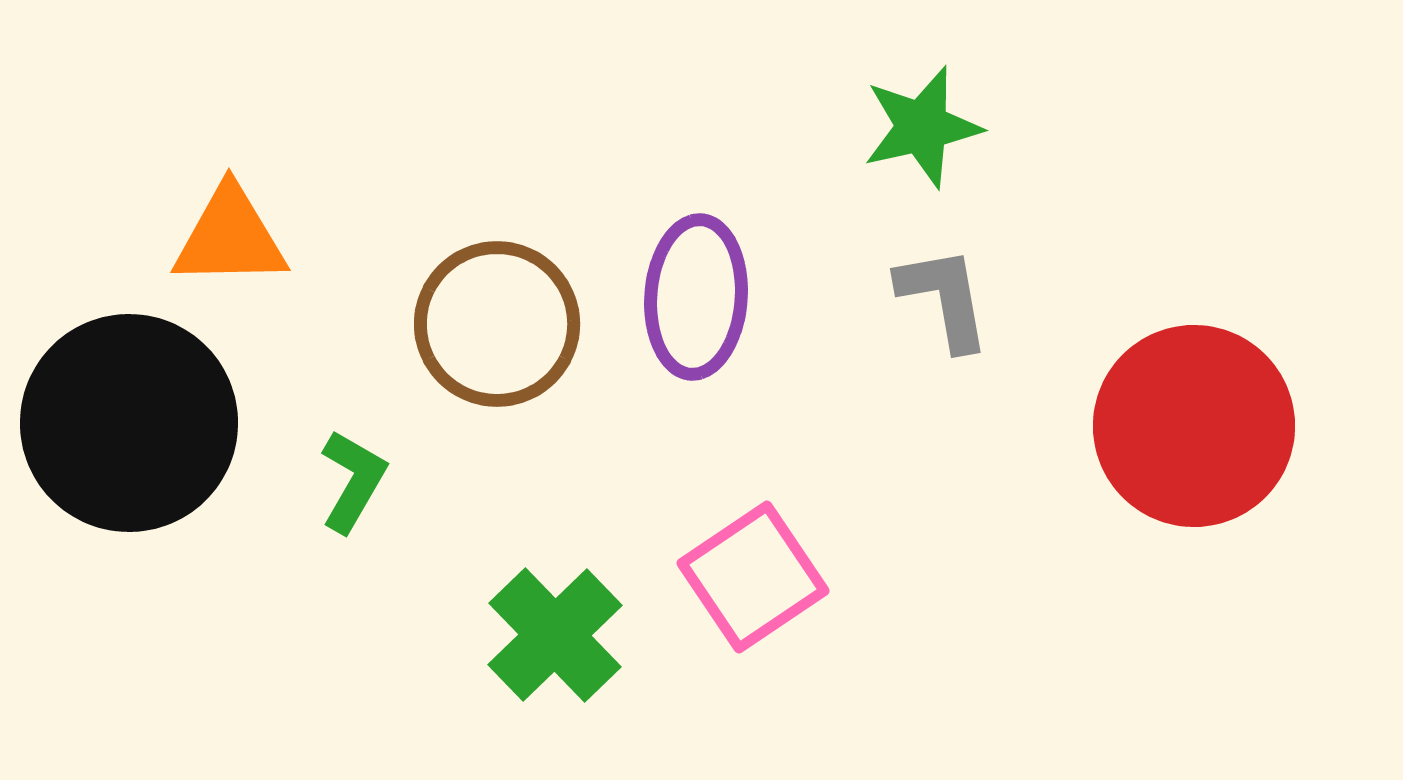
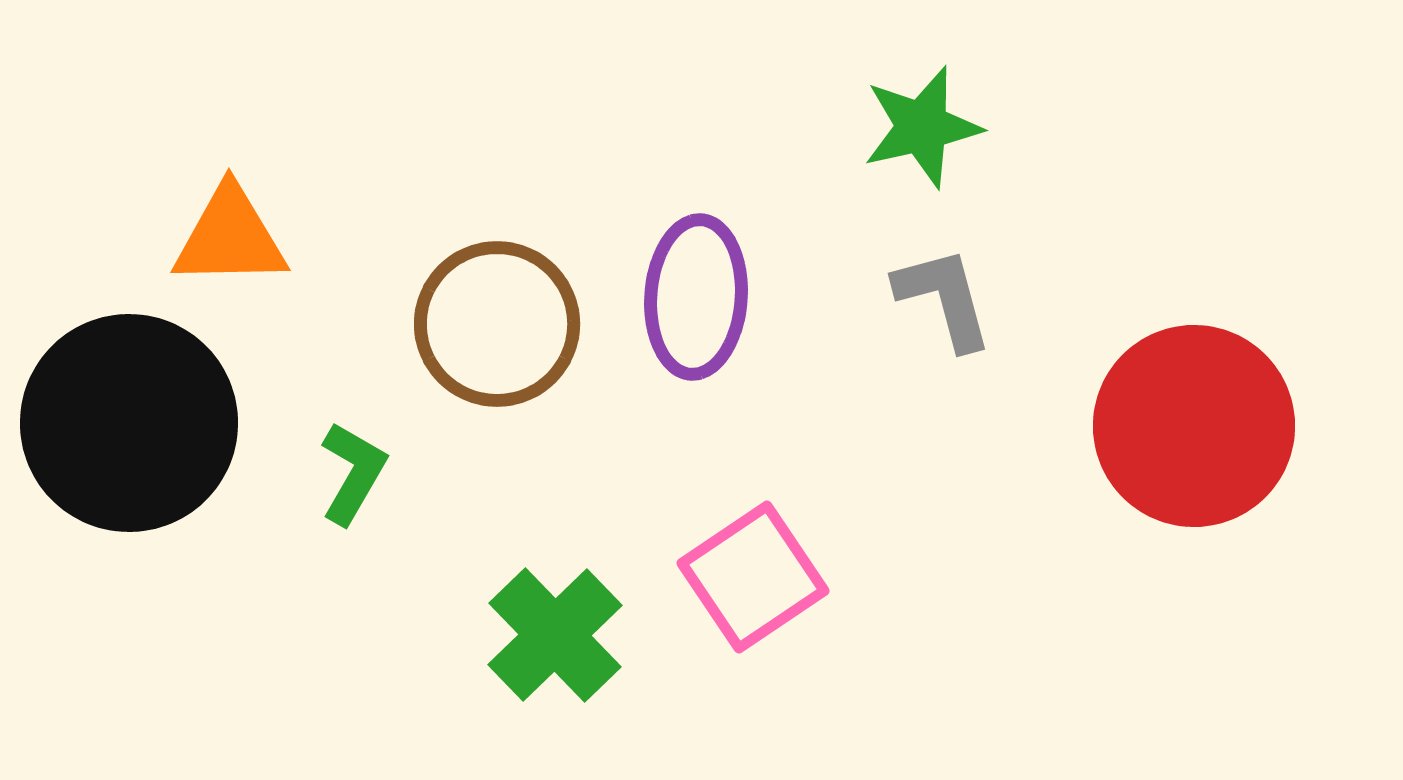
gray L-shape: rotated 5 degrees counterclockwise
green L-shape: moved 8 px up
